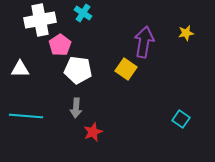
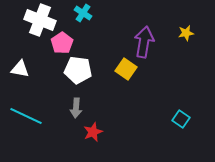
white cross: rotated 32 degrees clockwise
pink pentagon: moved 2 px right, 2 px up
white triangle: rotated 12 degrees clockwise
cyan line: rotated 20 degrees clockwise
